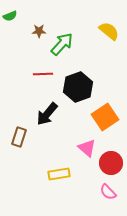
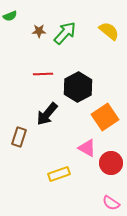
green arrow: moved 3 px right, 11 px up
black hexagon: rotated 8 degrees counterclockwise
pink triangle: rotated 12 degrees counterclockwise
yellow rectangle: rotated 10 degrees counterclockwise
pink semicircle: moved 3 px right, 11 px down; rotated 12 degrees counterclockwise
